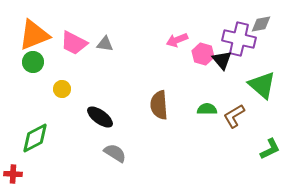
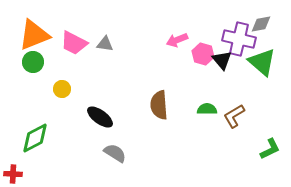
green triangle: moved 23 px up
